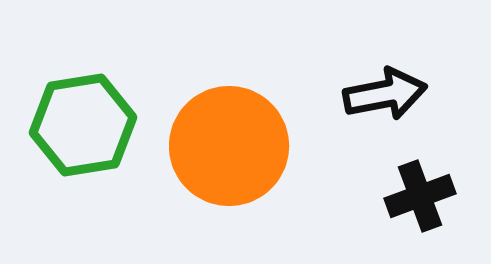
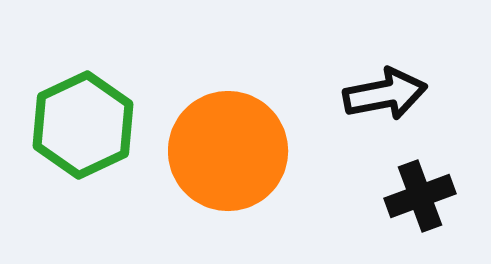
green hexagon: rotated 16 degrees counterclockwise
orange circle: moved 1 px left, 5 px down
